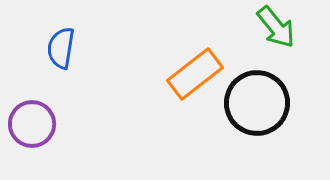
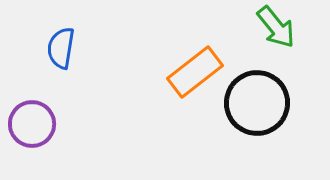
orange rectangle: moved 2 px up
